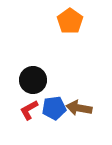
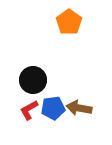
orange pentagon: moved 1 px left, 1 px down
blue pentagon: moved 1 px left
